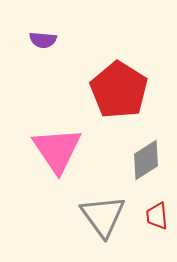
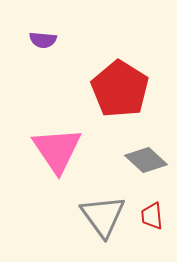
red pentagon: moved 1 px right, 1 px up
gray diamond: rotated 75 degrees clockwise
red trapezoid: moved 5 px left
